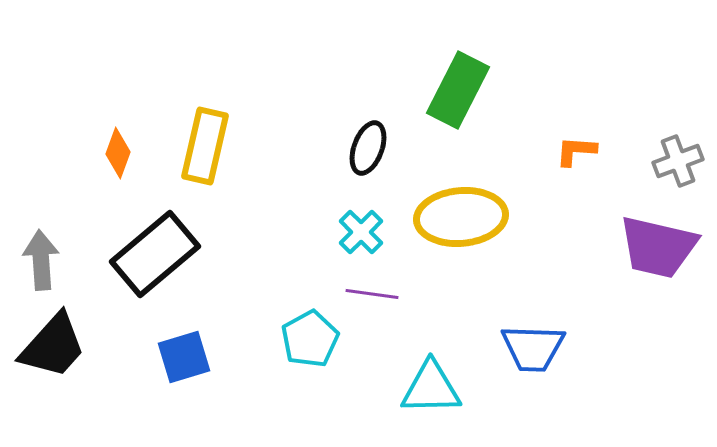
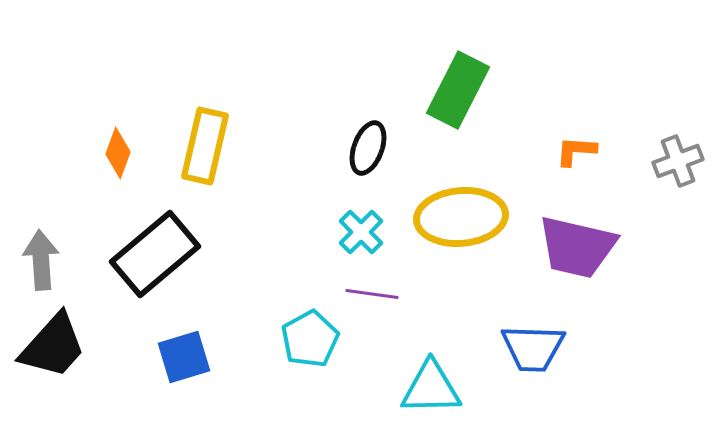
purple trapezoid: moved 81 px left
